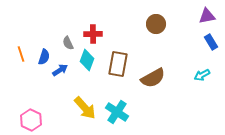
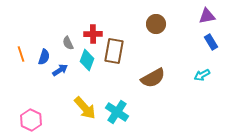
brown rectangle: moved 4 px left, 13 px up
